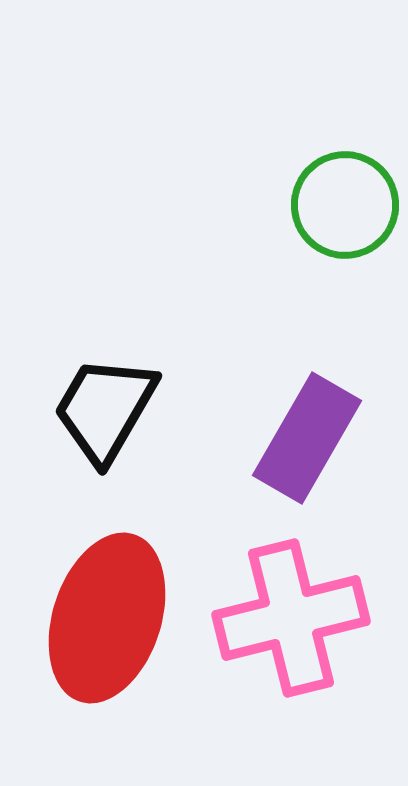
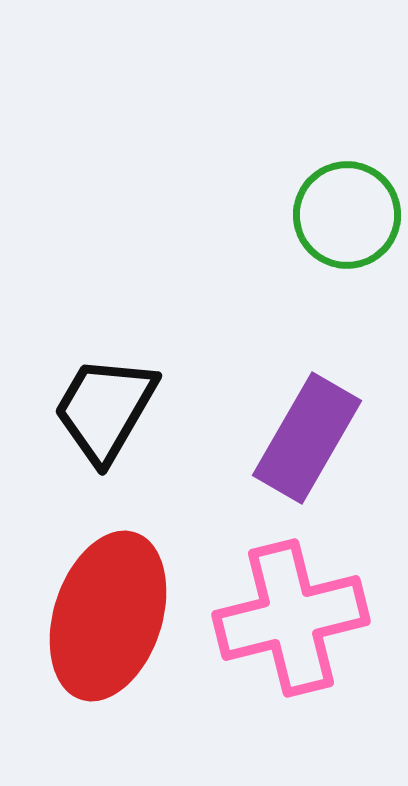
green circle: moved 2 px right, 10 px down
red ellipse: moved 1 px right, 2 px up
